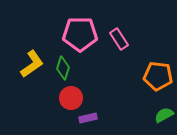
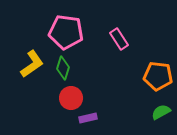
pink pentagon: moved 14 px left, 2 px up; rotated 8 degrees clockwise
green semicircle: moved 3 px left, 3 px up
